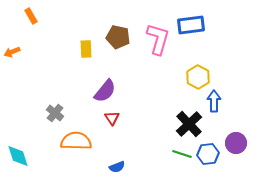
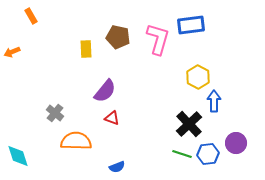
red triangle: rotated 35 degrees counterclockwise
